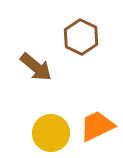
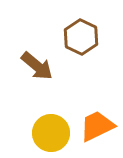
brown arrow: moved 1 px right, 1 px up
